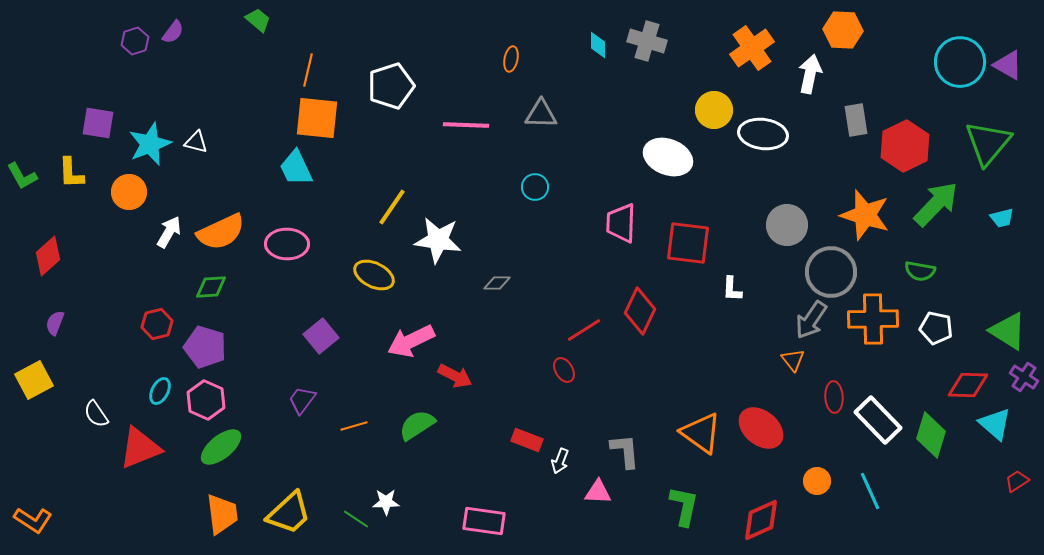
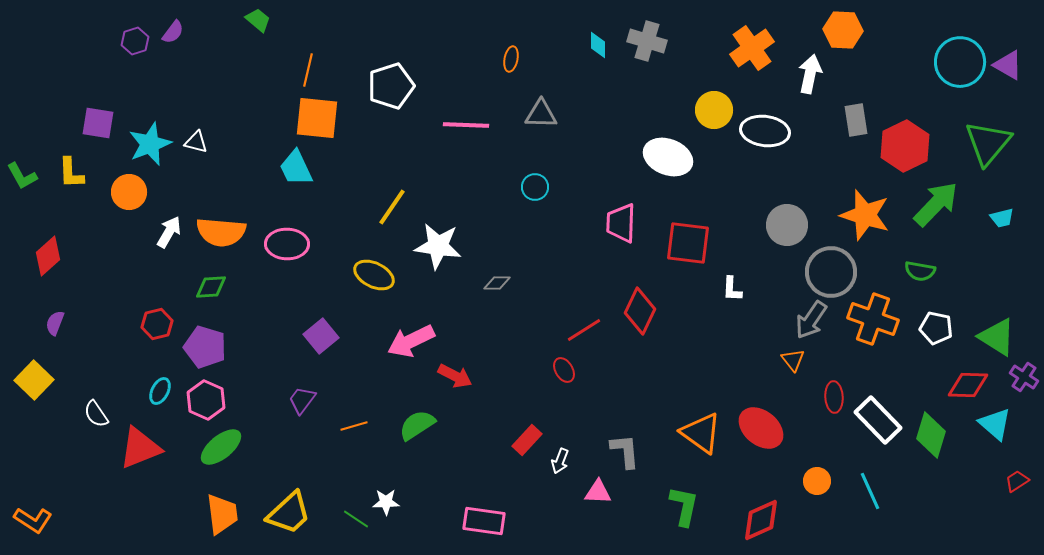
white ellipse at (763, 134): moved 2 px right, 3 px up
orange semicircle at (221, 232): rotated 30 degrees clockwise
white star at (438, 240): moved 6 px down
orange cross at (873, 319): rotated 21 degrees clockwise
green triangle at (1008, 331): moved 11 px left, 6 px down
yellow square at (34, 380): rotated 18 degrees counterclockwise
red rectangle at (527, 440): rotated 68 degrees counterclockwise
